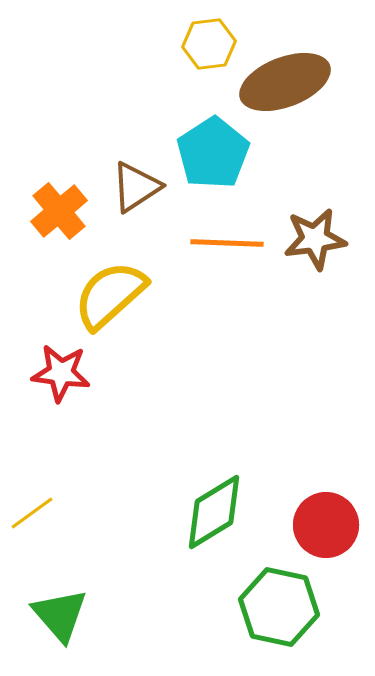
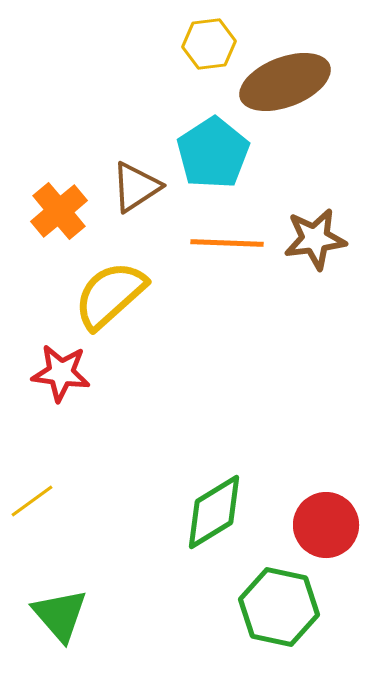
yellow line: moved 12 px up
